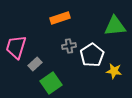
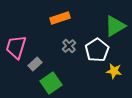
green triangle: rotated 25 degrees counterclockwise
gray cross: rotated 32 degrees counterclockwise
white pentagon: moved 5 px right, 5 px up
